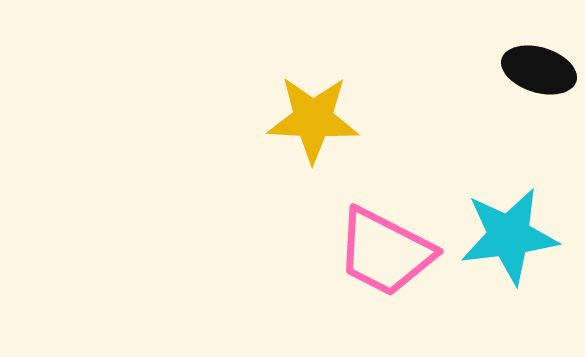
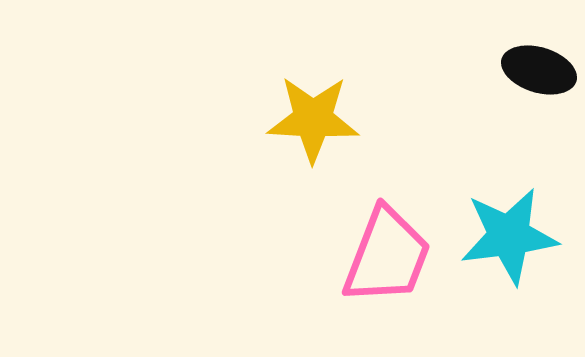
pink trapezoid: moved 2 px right, 4 px down; rotated 96 degrees counterclockwise
